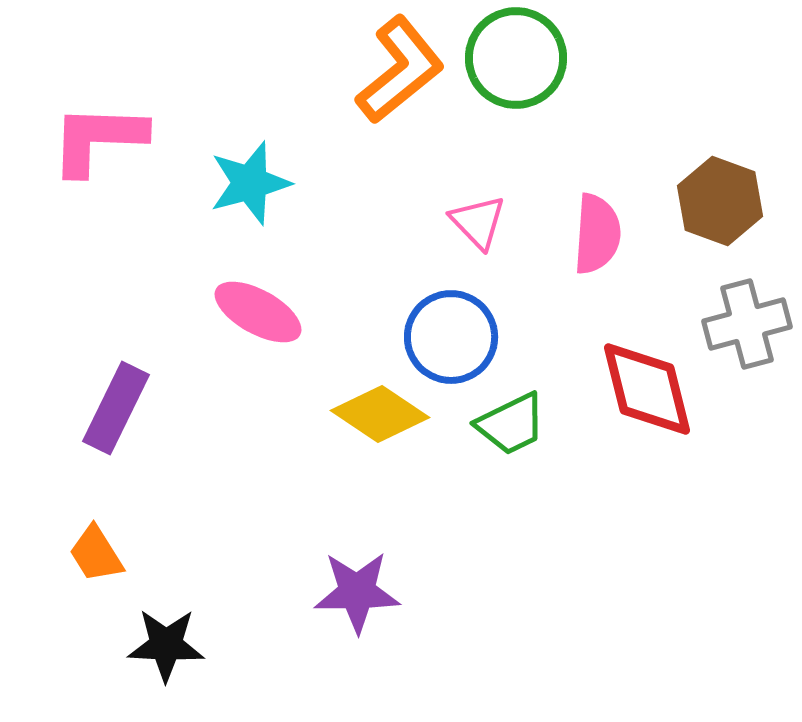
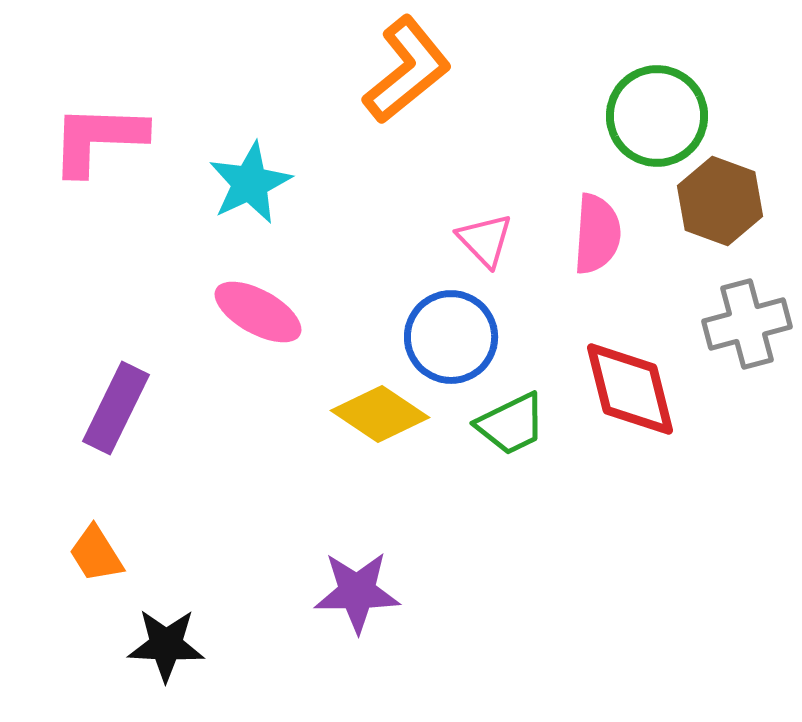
green circle: moved 141 px right, 58 px down
orange L-shape: moved 7 px right
cyan star: rotated 10 degrees counterclockwise
pink triangle: moved 7 px right, 18 px down
red diamond: moved 17 px left
